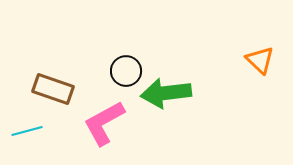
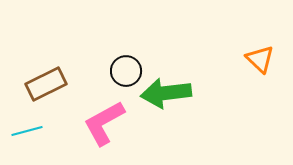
orange triangle: moved 1 px up
brown rectangle: moved 7 px left, 5 px up; rotated 45 degrees counterclockwise
